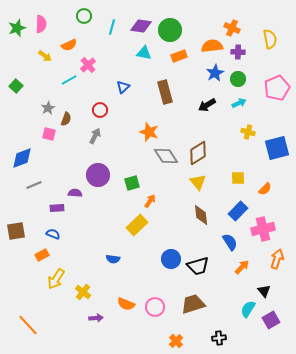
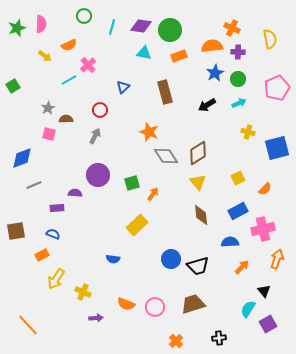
green square at (16, 86): moved 3 px left; rotated 16 degrees clockwise
brown semicircle at (66, 119): rotated 112 degrees counterclockwise
yellow square at (238, 178): rotated 24 degrees counterclockwise
orange arrow at (150, 201): moved 3 px right, 7 px up
blue rectangle at (238, 211): rotated 18 degrees clockwise
blue semicircle at (230, 242): rotated 60 degrees counterclockwise
yellow cross at (83, 292): rotated 14 degrees counterclockwise
purple square at (271, 320): moved 3 px left, 4 px down
